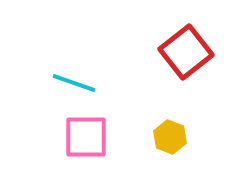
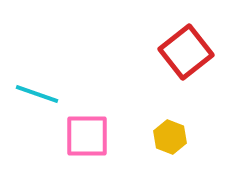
cyan line: moved 37 px left, 11 px down
pink square: moved 1 px right, 1 px up
